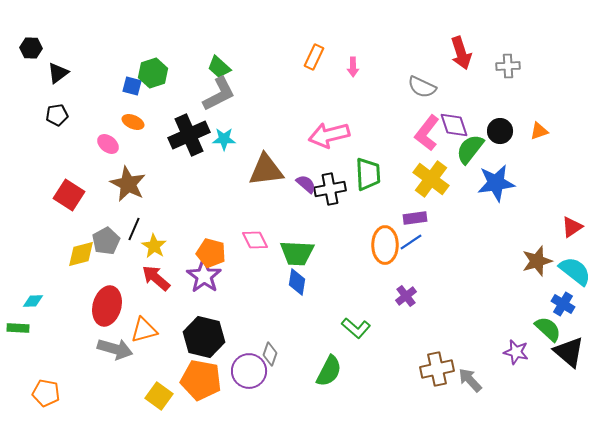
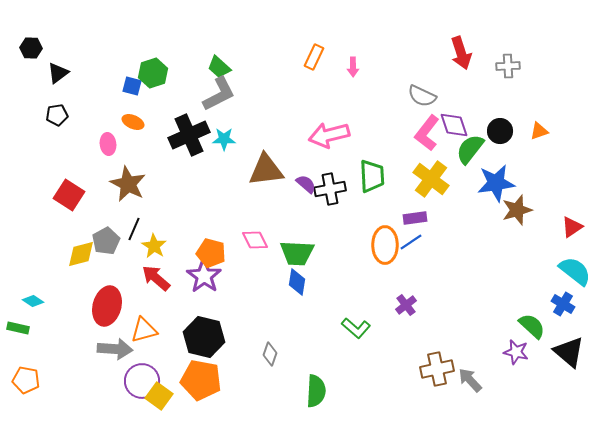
gray semicircle at (422, 87): moved 9 px down
pink ellipse at (108, 144): rotated 45 degrees clockwise
green trapezoid at (368, 174): moved 4 px right, 2 px down
brown star at (537, 261): moved 20 px left, 51 px up
purple cross at (406, 296): moved 9 px down
cyan diamond at (33, 301): rotated 35 degrees clockwise
green rectangle at (18, 328): rotated 10 degrees clockwise
green semicircle at (548, 329): moved 16 px left, 3 px up
gray arrow at (115, 349): rotated 12 degrees counterclockwise
purple circle at (249, 371): moved 107 px left, 10 px down
green semicircle at (329, 371): moved 13 px left, 20 px down; rotated 24 degrees counterclockwise
orange pentagon at (46, 393): moved 20 px left, 13 px up
